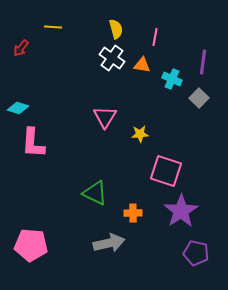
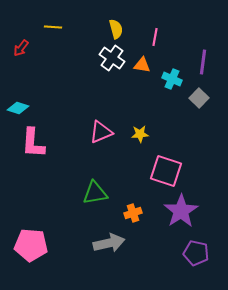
pink triangle: moved 4 px left, 15 px down; rotated 35 degrees clockwise
green triangle: rotated 36 degrees counterclockwise
orange cross: rotated 18 degrees counterclockwise
